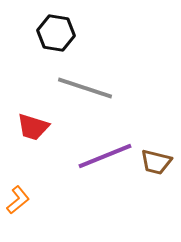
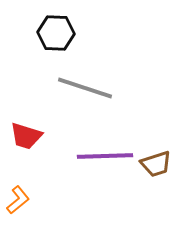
black hexagon: rotated 6 degrees counterclockwise
red trapezoid: moved 7 px left, 9 px down
purple line: rotated 20 degrees clockwise
brown trapezoid: moved 2 px down; rotated 32 degrees counterclockwise
